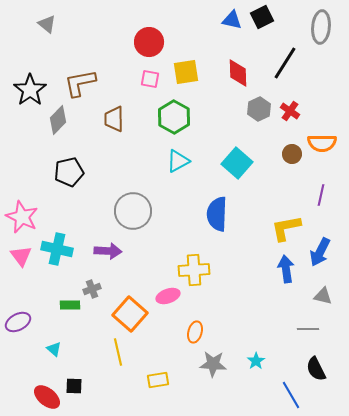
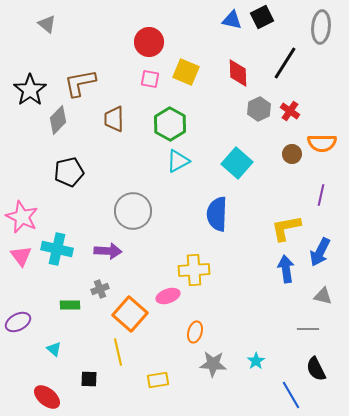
yellow square at (186, 72): rotated 32 degrees clockwise
green hexagon at (174, 117): moved 4 px left, 7 px down
gray cross at (92, 289): moved 8 px right
black square at (74, 386): moved 15 px right, 7 px up
